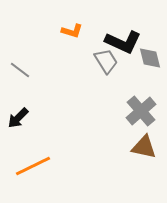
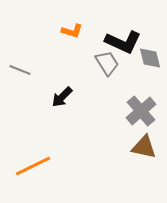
gray trapezoid: moved 1 px right, 2 px down
gray line: rotated 15 degrees counterclockwise
black arrow: moved 44 px right, 21 px up
